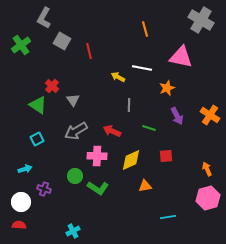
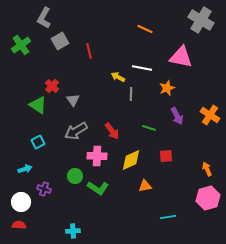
orange line: rotated 49 degrees counterclockwise
gray square: moved 2 px left; rotated 30 degrees clockwise
gray line: moved 2 px right, 11 px up
red arrow: rotated 150 degrees counterclockwise
cyan square: moved 1 px right, 3 px down
cyan cross: rotated 24 degrees clockwise
